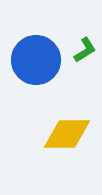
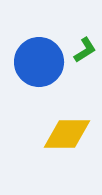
blue circle: moved 3 px right, 2 px down
